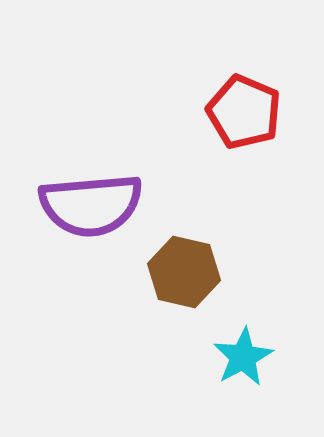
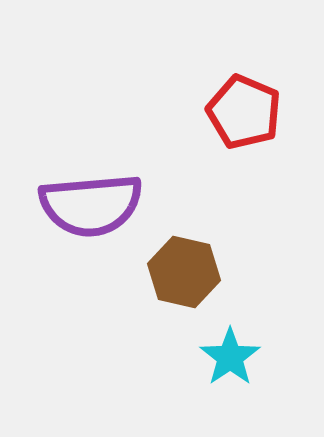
cyan star: moved 13 px left; rotated 6 degrees counterclockwise
